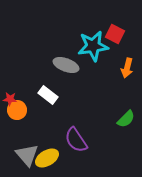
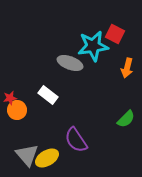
gray ellipse: moved 4 px right, 2 px up
red star: moved 1 px up; rotated 16 degrees counterclockwise
